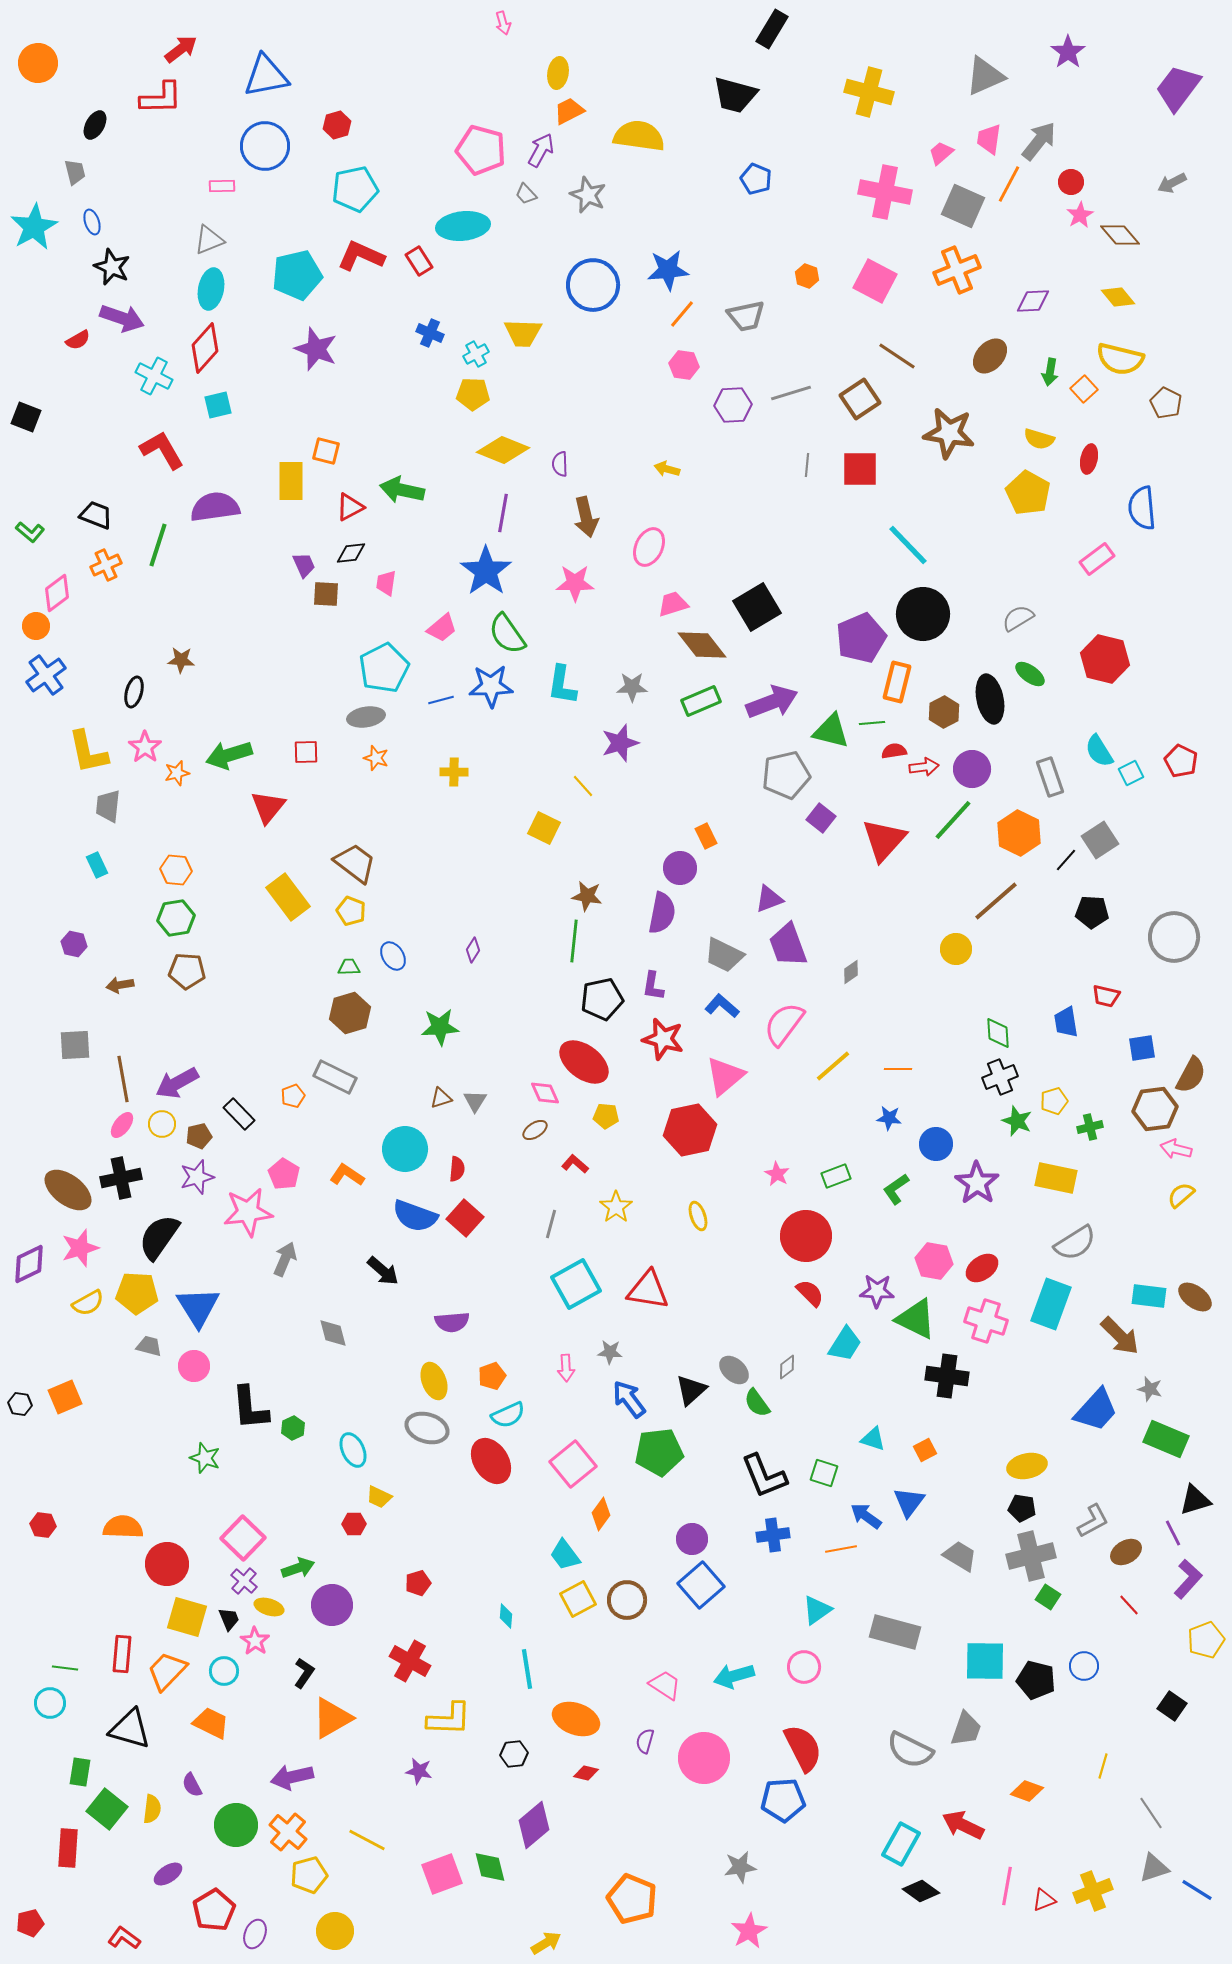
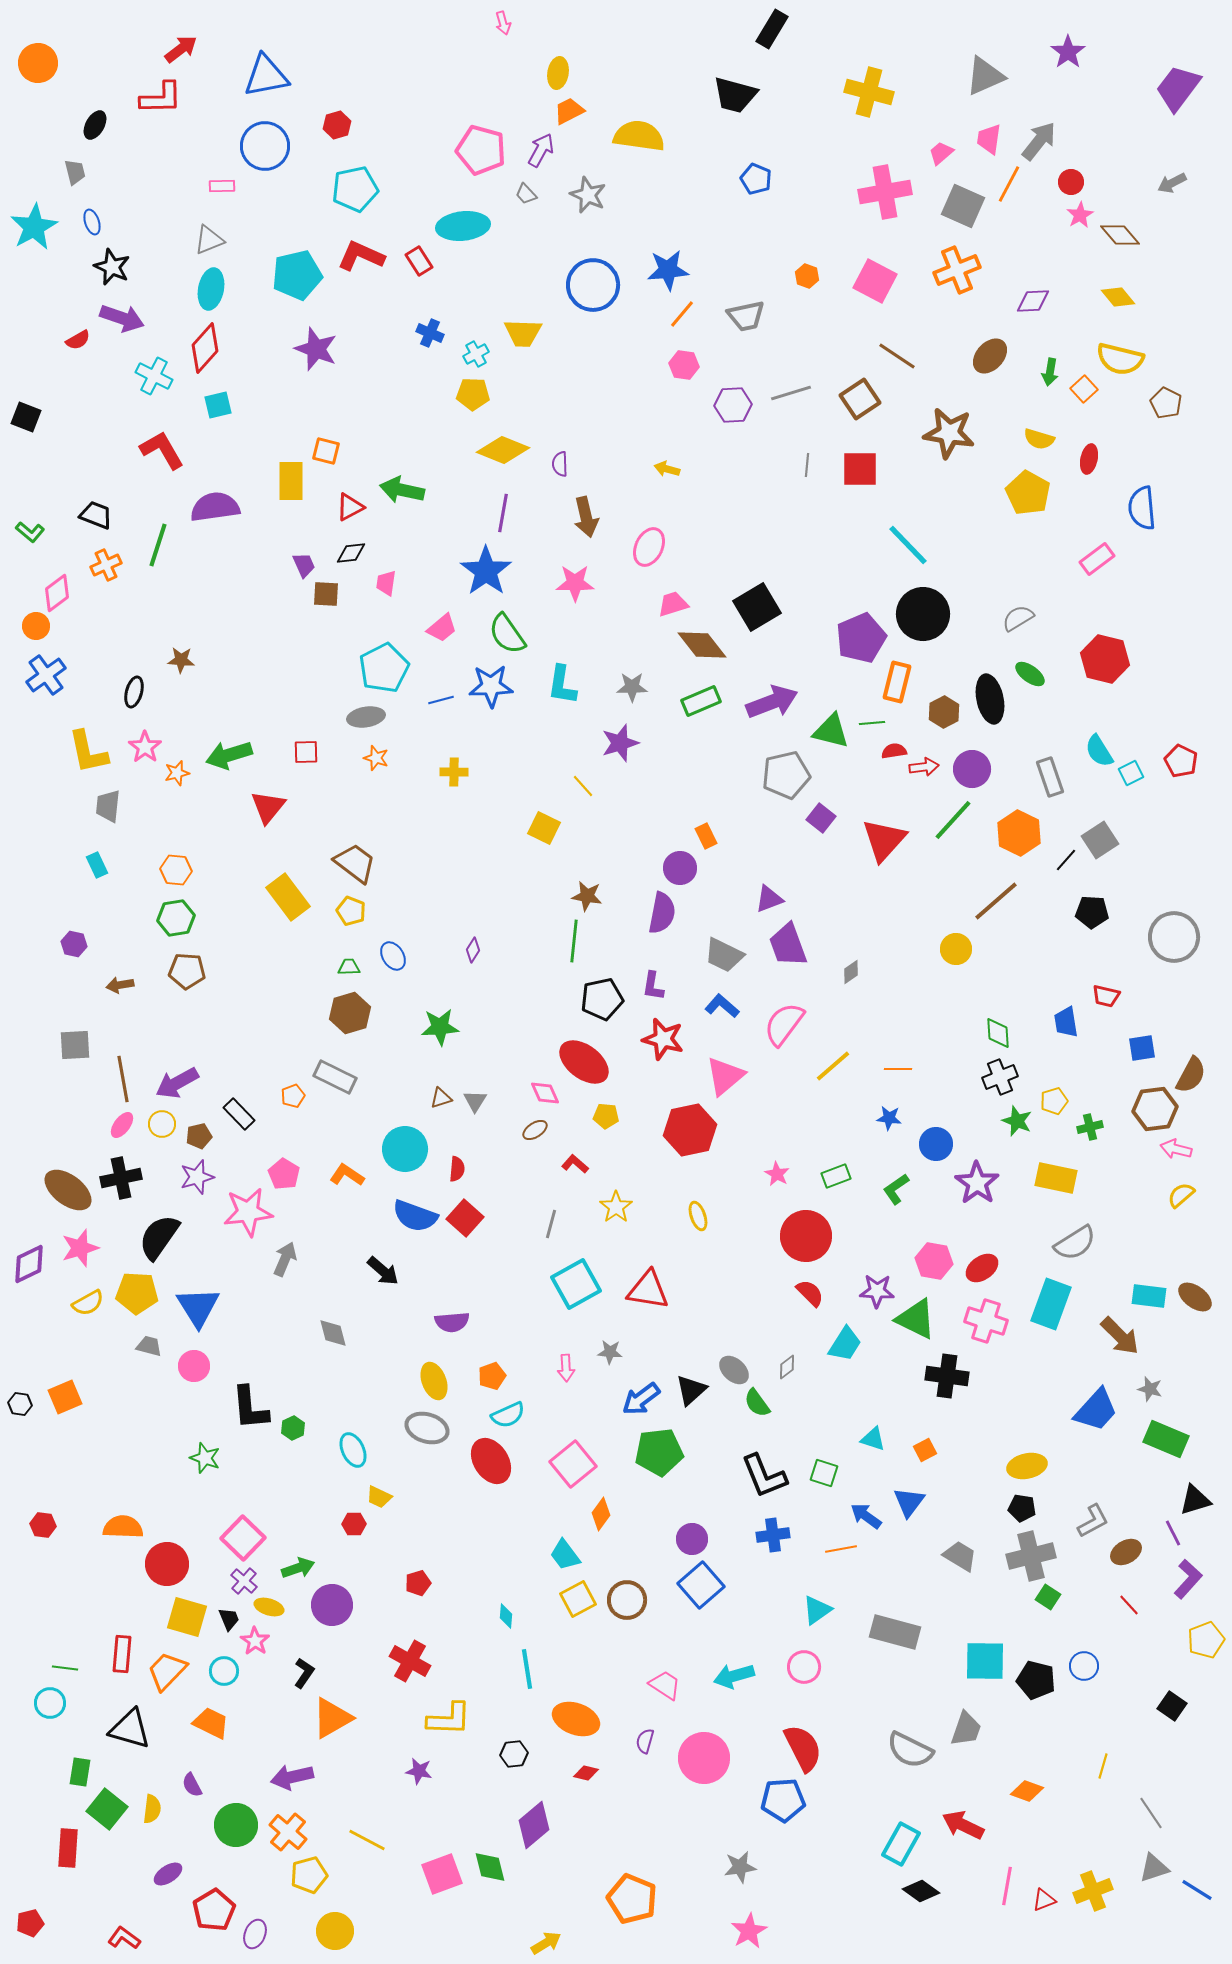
pink cross at (885, 192): rotated 21 degrees counterclockwise
blue arrow at (629, 1399): moved 12 px right; rotated 90 degrees counterclockwise
